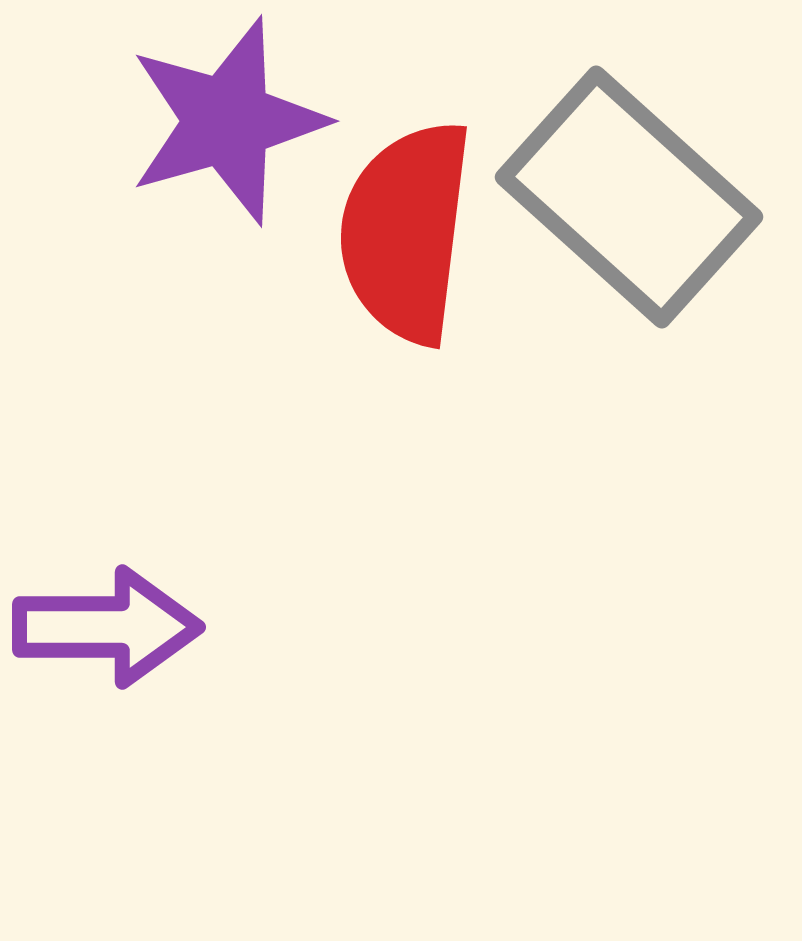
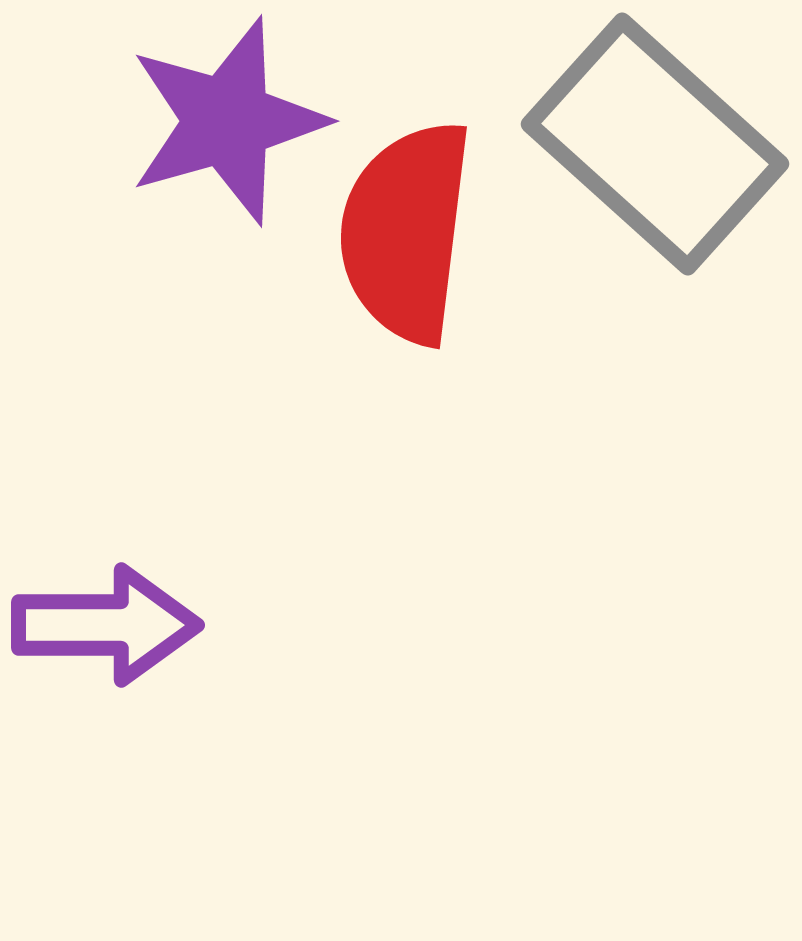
gray rectangle: moved 26 px right, 53 px up
purple arrow: moved 1 px left, 2 px up
